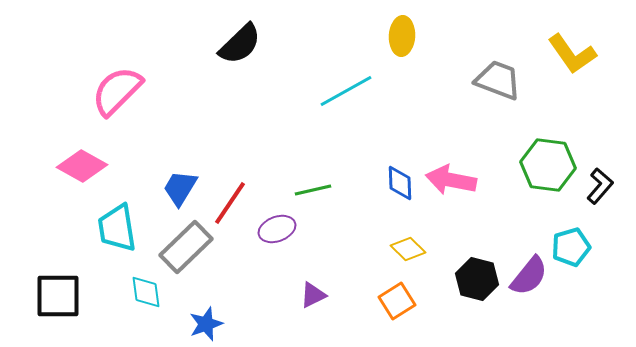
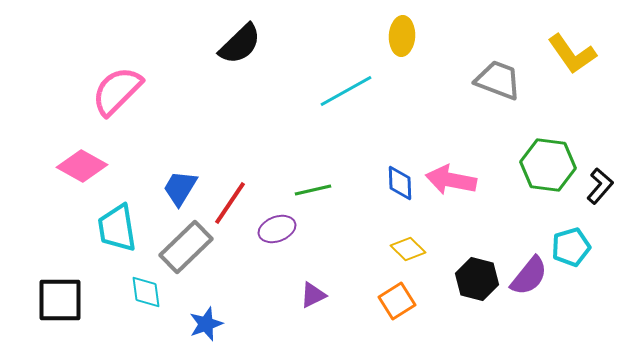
black square: moved 2 px right, 4 px down
